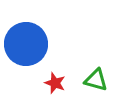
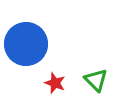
green triangle: rotated 30 degrees clockwise
